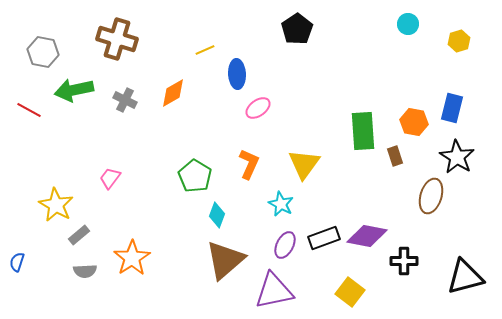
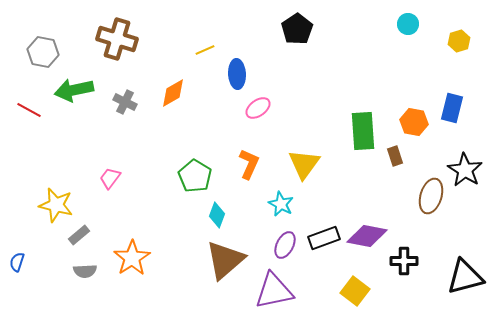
gray cross: moved 2 px down
black star: moved 8 px right, 13 px down
yellow star: rotated 16 degrees counterclockwise
yellow square: moved 5 px right, 1 px up
